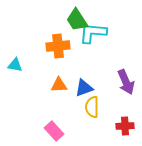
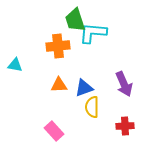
green trapezoid: moved 2 px left; rotated 15 degrees clockwise
purple arrow: moved 2 px left, 2 px down
